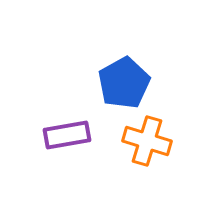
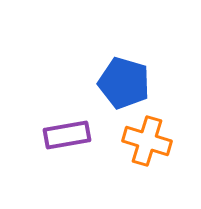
blue pentagon: rotated 27 degrees counterclockwise
